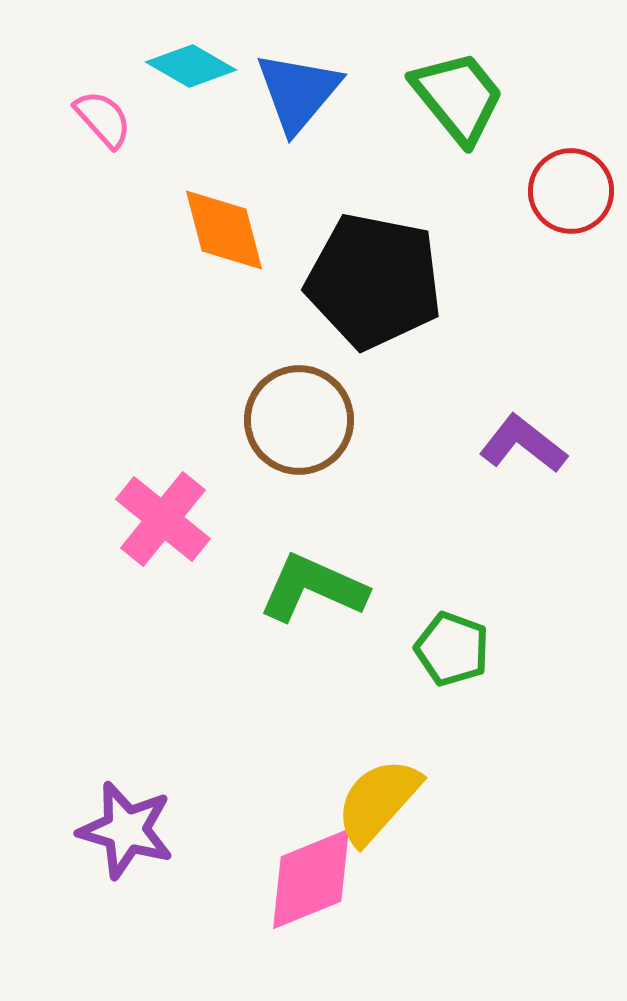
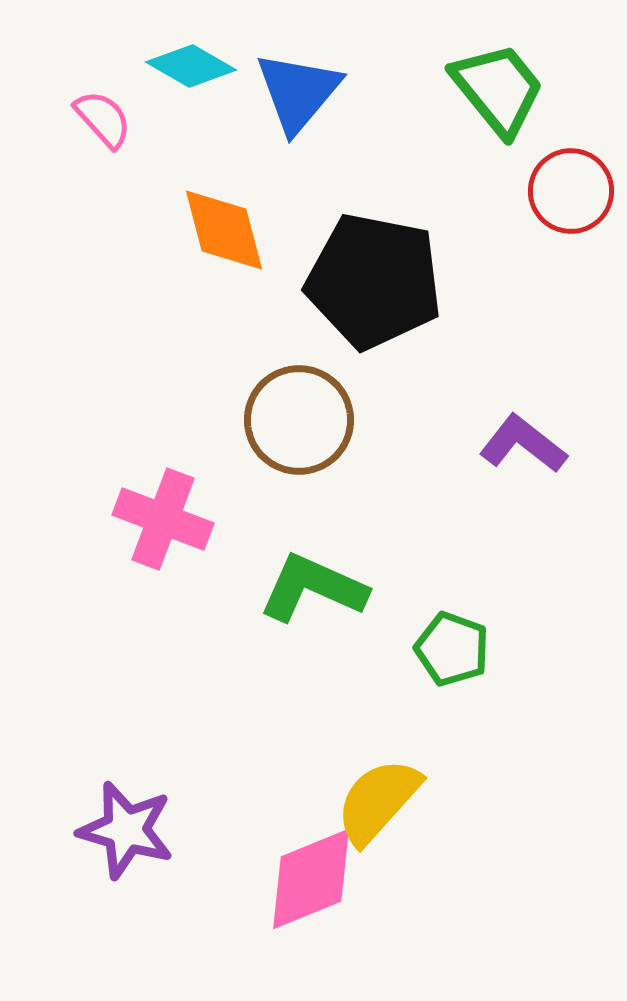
green trapezoid: moved 40 px right, 8 px up
pink cross: rotated 18 degrees counterclockwise
